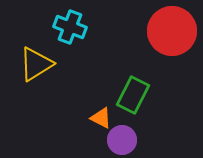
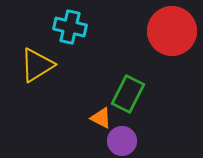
cyan cross: rotated 8 degrees counterclockwise
yellow triangle: moved 1 px right, 1 px down
green rectangle: moved 5 px left, 1 px up
purple circle: moved 1 px down
